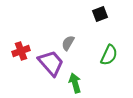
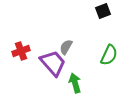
black square: moved 3 px right, 3 px up
gray semicircle: moved 2 px left, 4 px down
purple trapezoid: moved 2 px right
